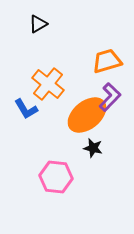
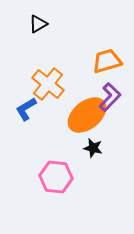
blue L-shape: rotated 90 degrees clockwise
